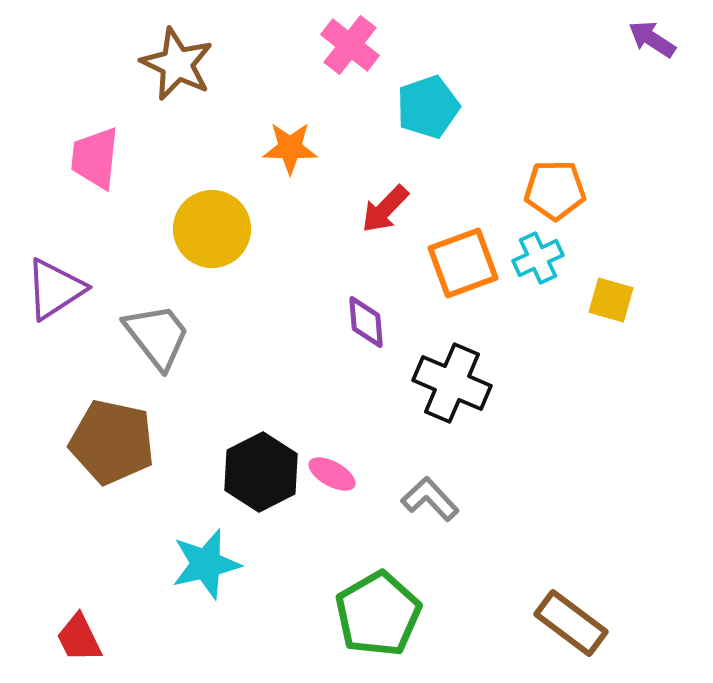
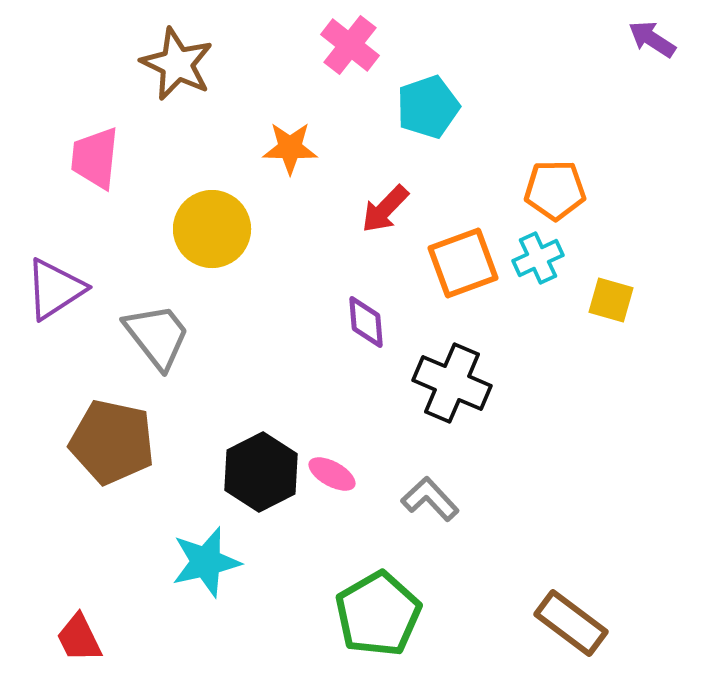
cyan star: moved 2 px up
